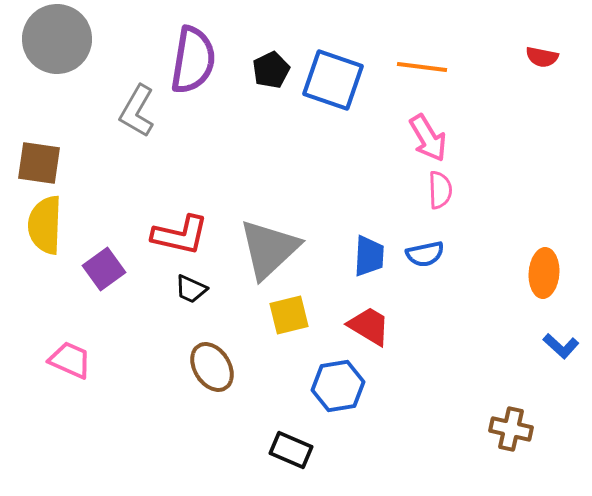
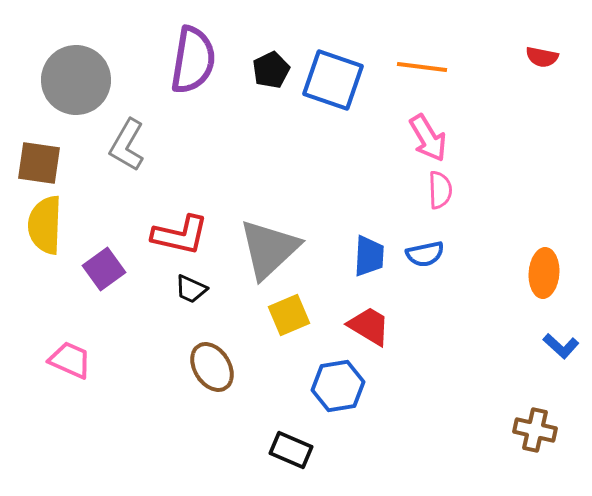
gray circle: moved 19 px right, 41 px down
gray L-shape: moved 10 px left, 34 px down
yellow square: rotated 9 degrees counterclockwise
brown cross: moved 24 px right, 1 px down
